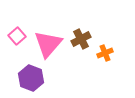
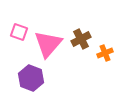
pink square: moved 2 px right, 4 px up; rotated 30 degrees counterclockwise
